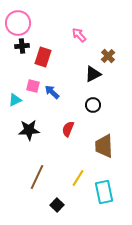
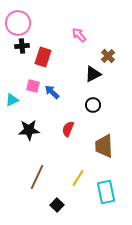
cyan triangle: moved 3 px left
cyan rectangle: moved 2 px right
